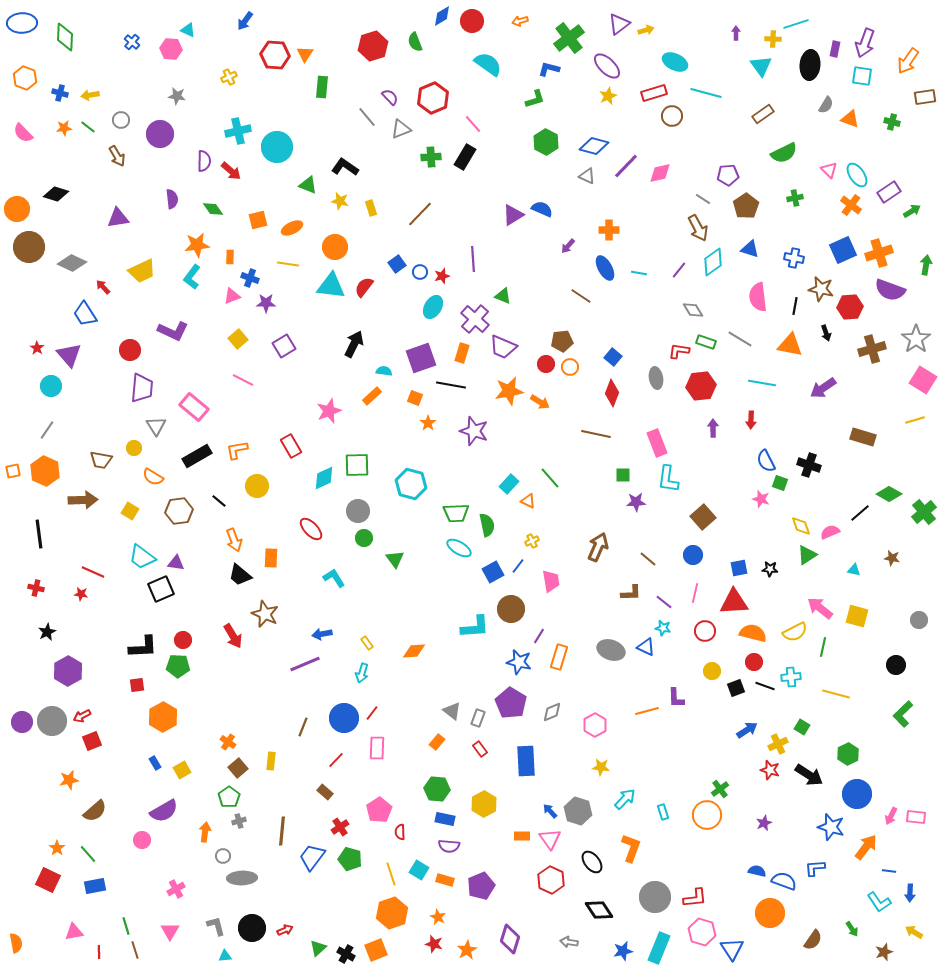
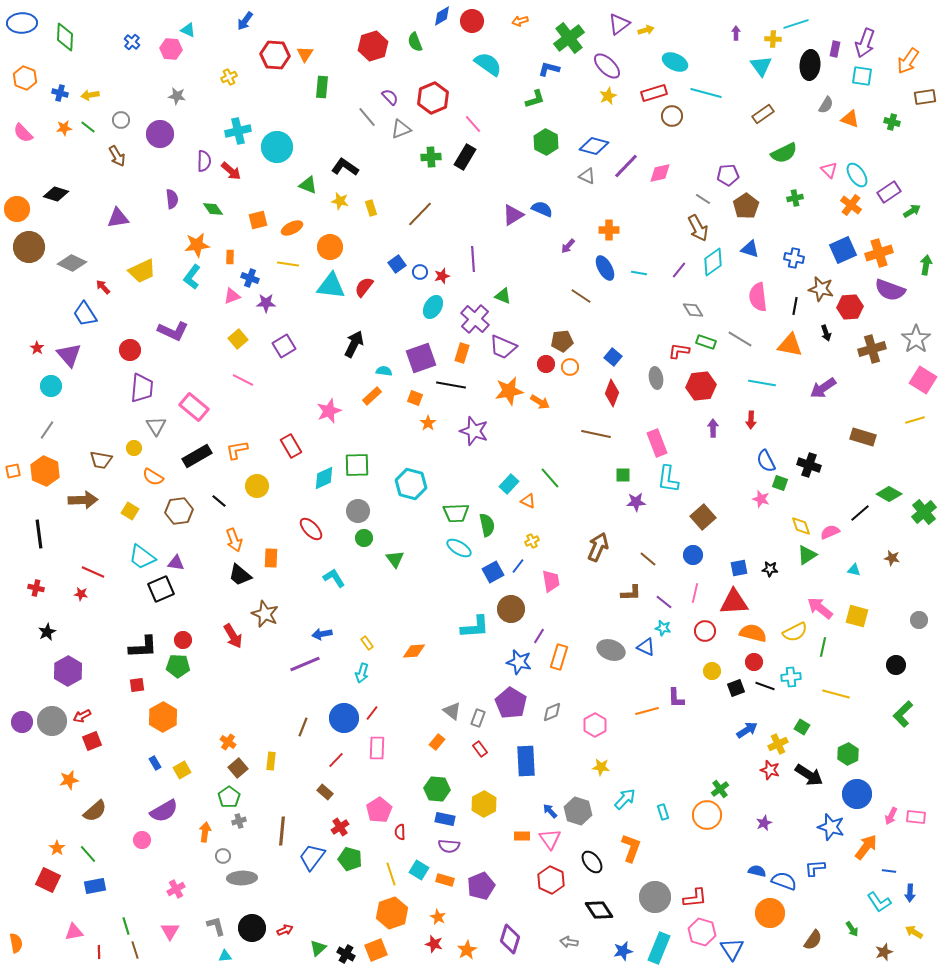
orange circle at (335, 247): moved 5 px left
